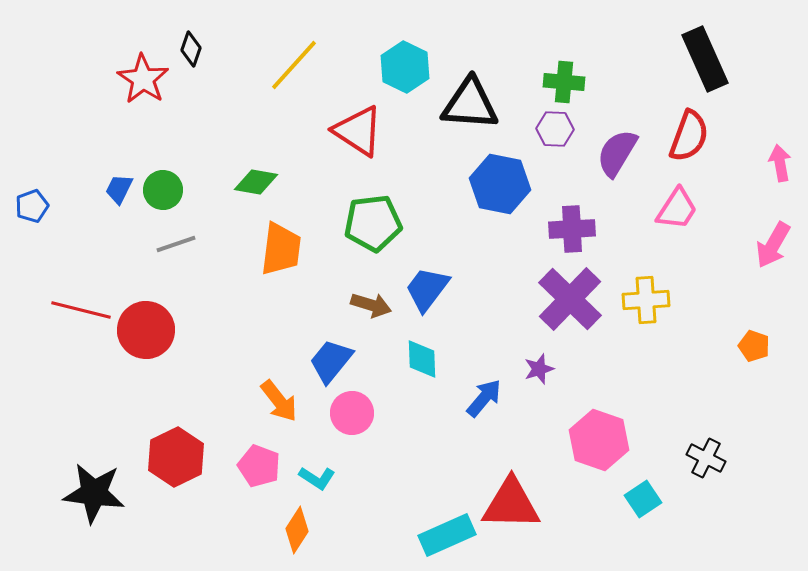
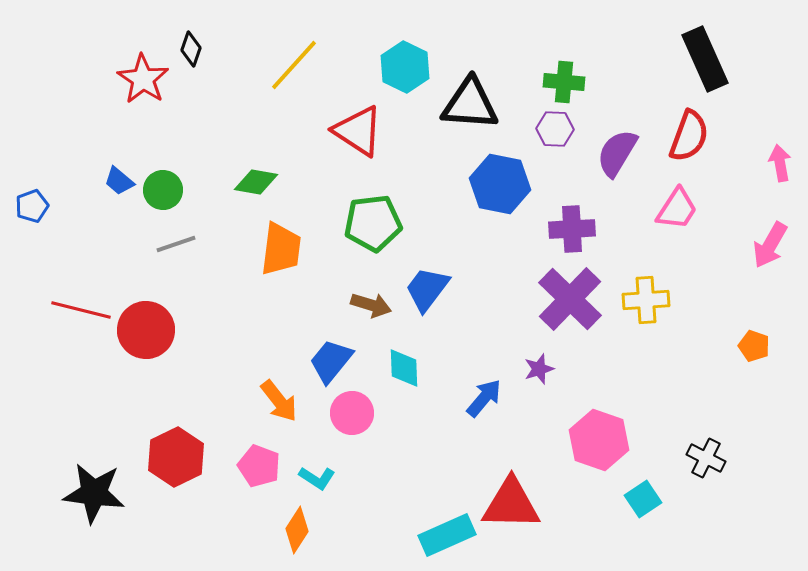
blue trapezoid at (119, 189): moved 8 px up; rotated 76 degrees counterclockwise
pink arrow at (773, 245): moved 3 px left
cyan diamond at (422, 359): moved 18 px left, 9 px down
